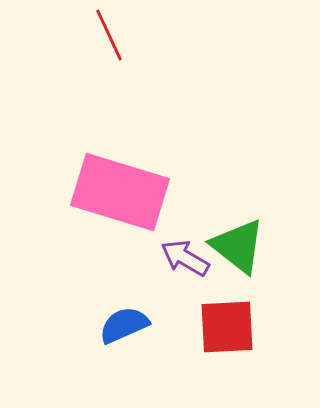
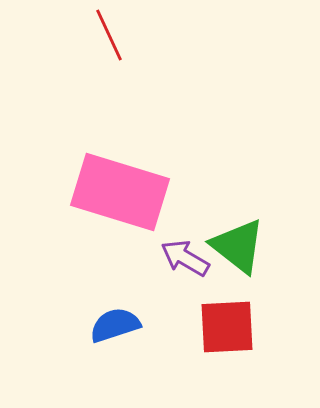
blue semicircle: moved 9 px left; rotated 6 degrees clockwise
